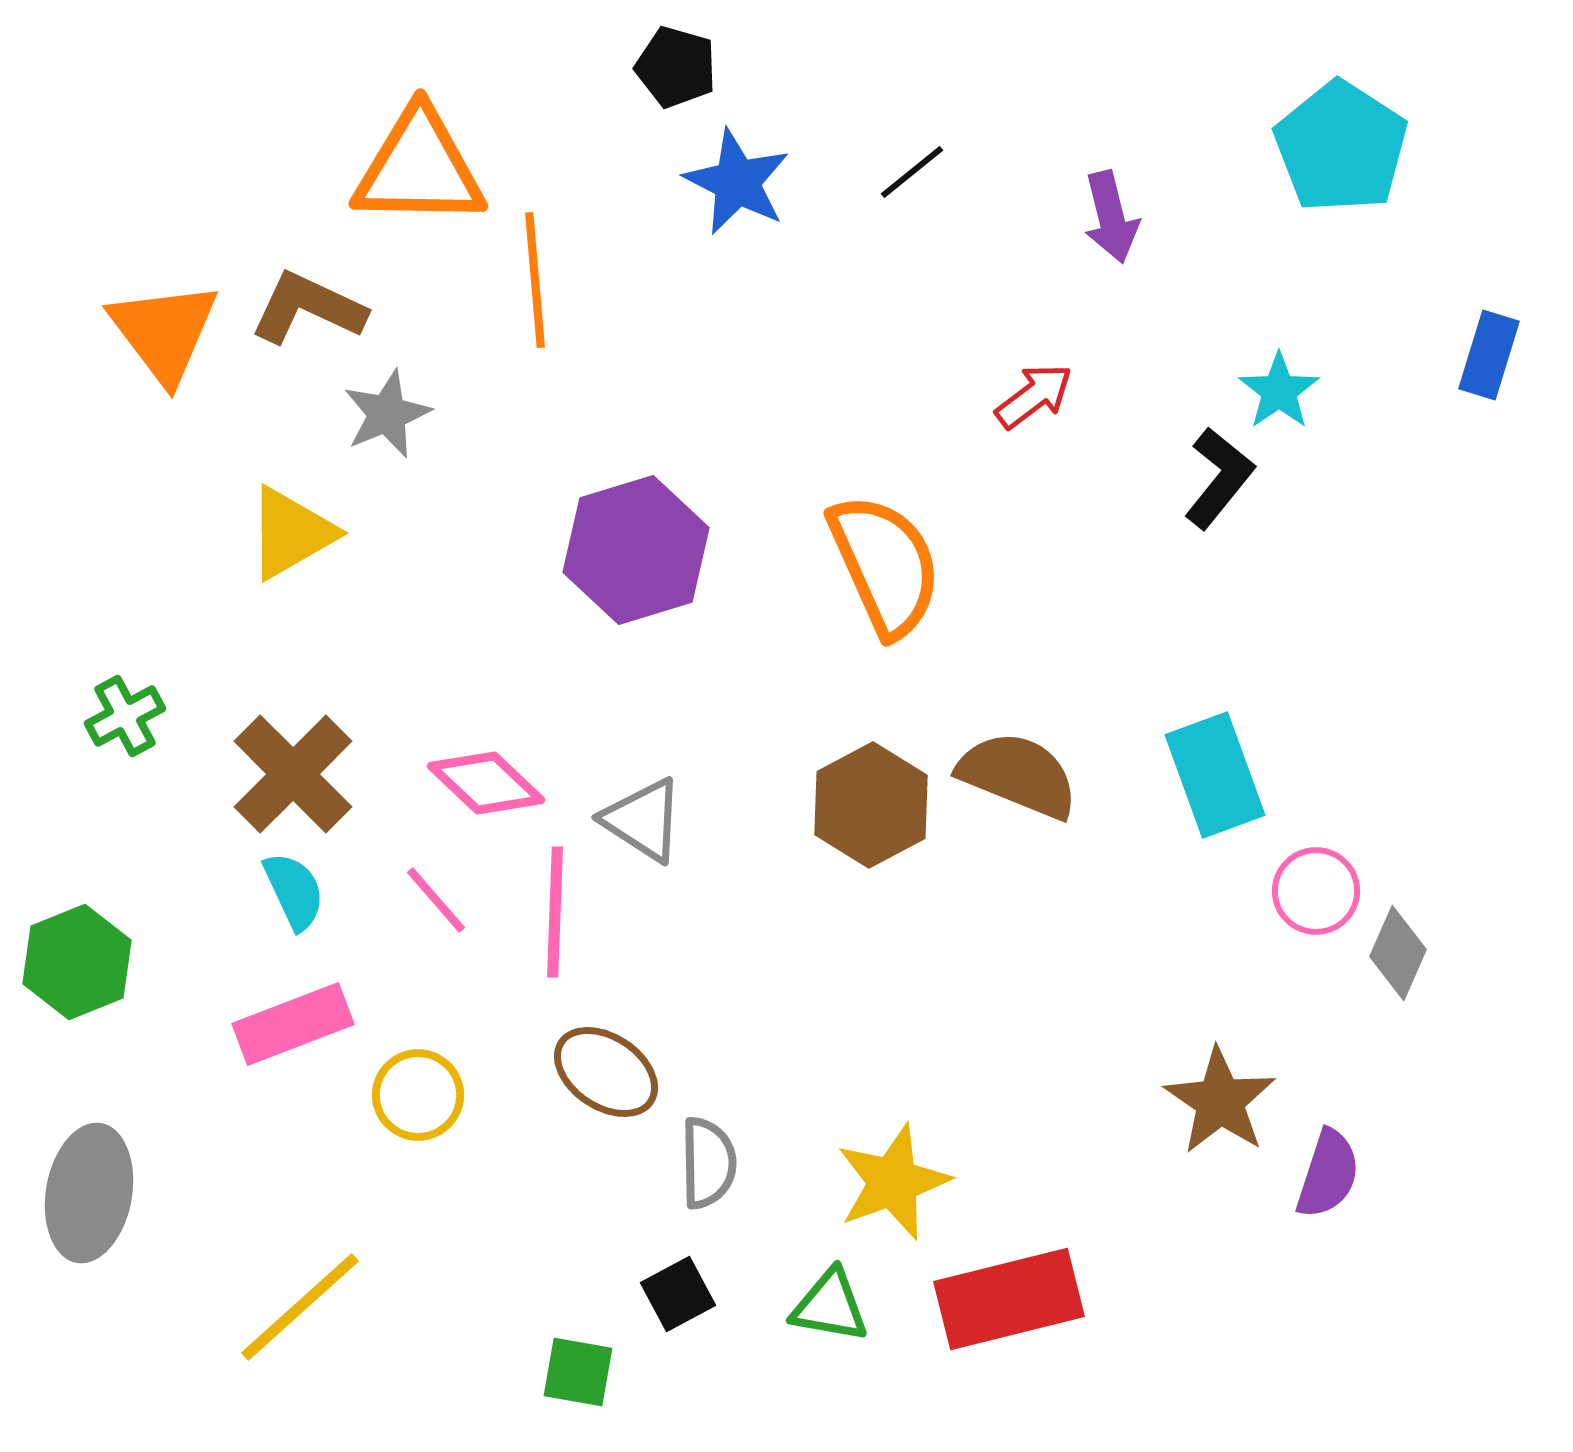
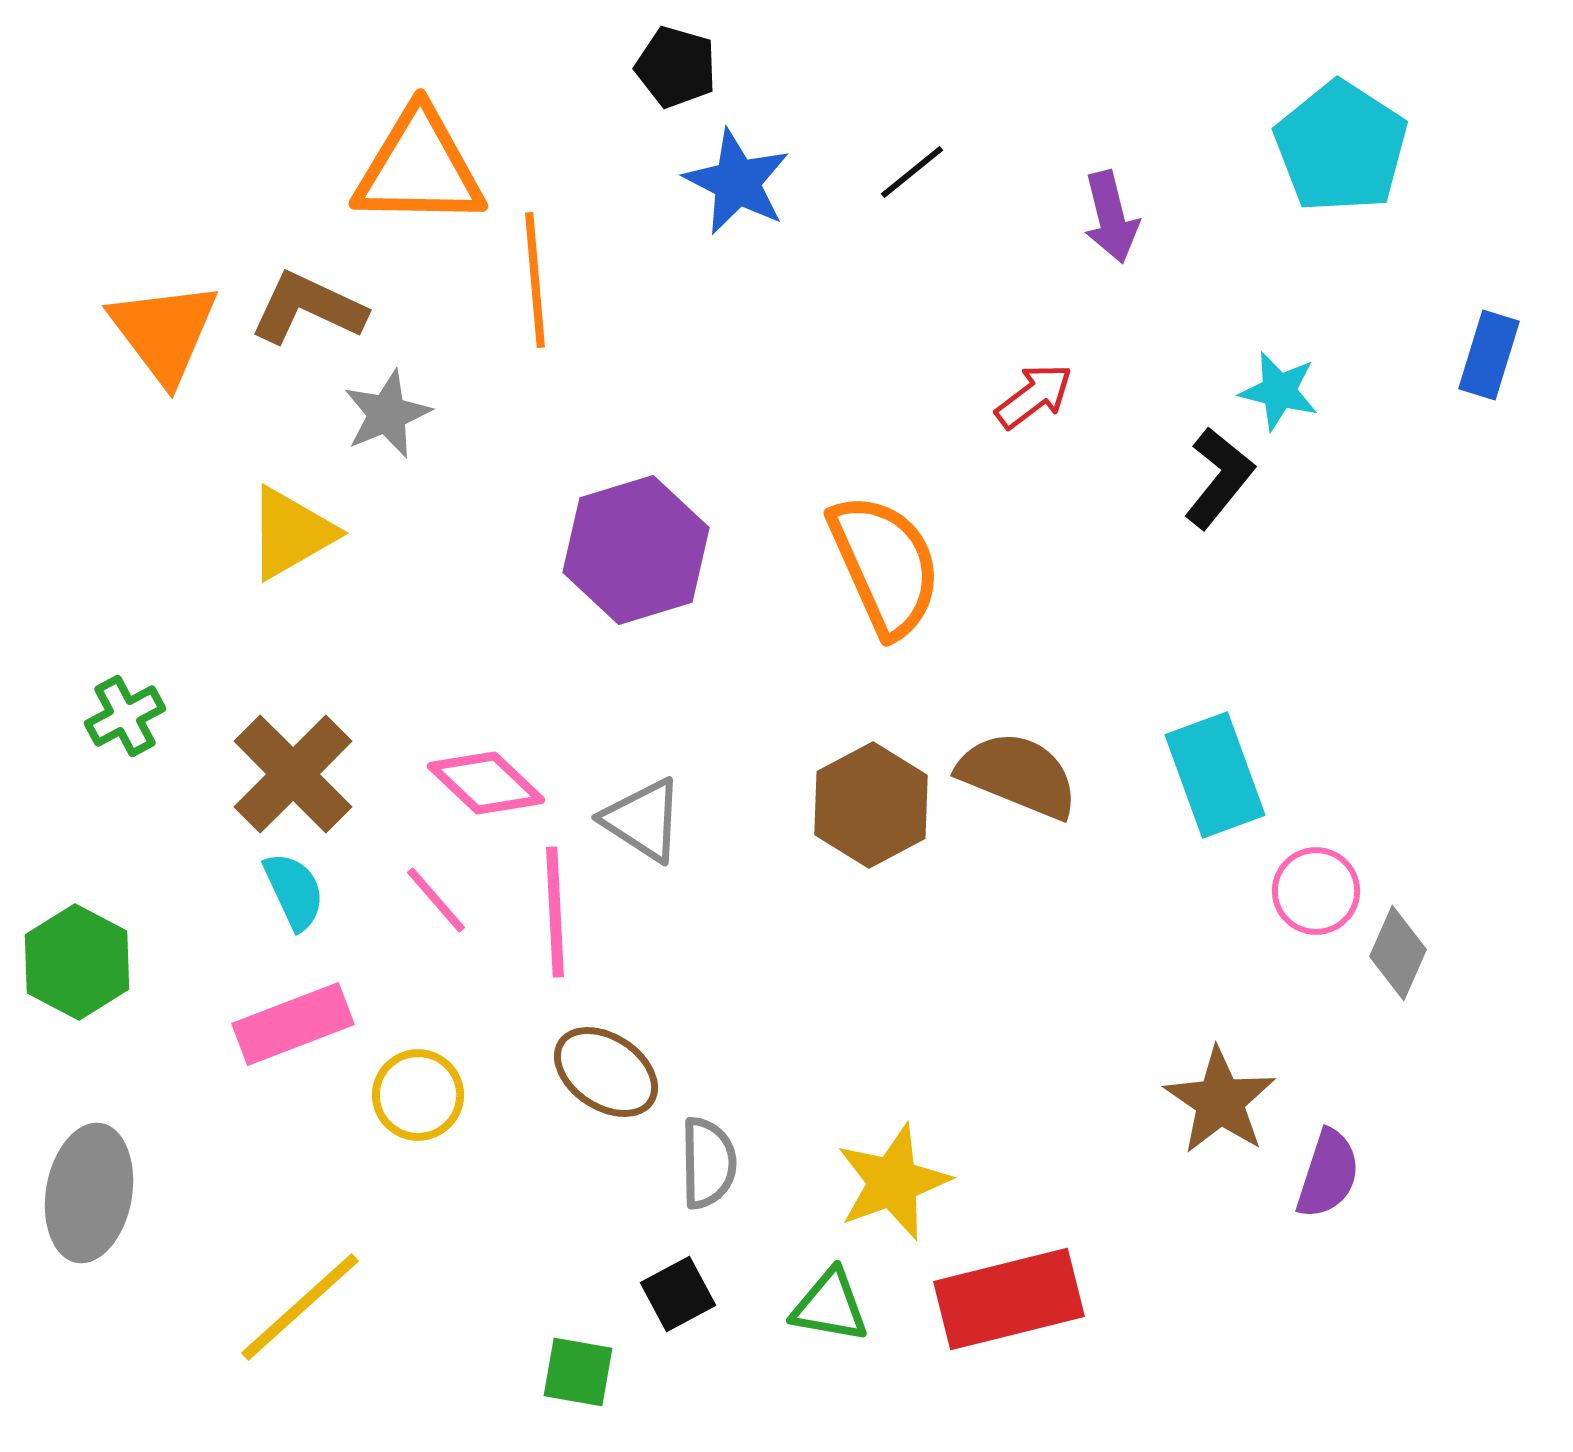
cyan star at (1279, 391): rotated 24 degrees counterclockwise
pink line at (555, 912): rotated 5 degrees counterclockwise
green hexagon at (77, 962): rotated 10 degrees counterclockwise
